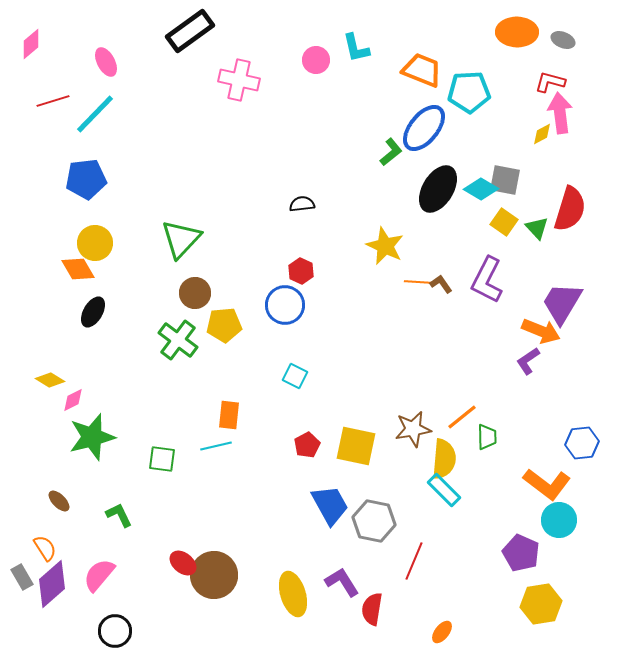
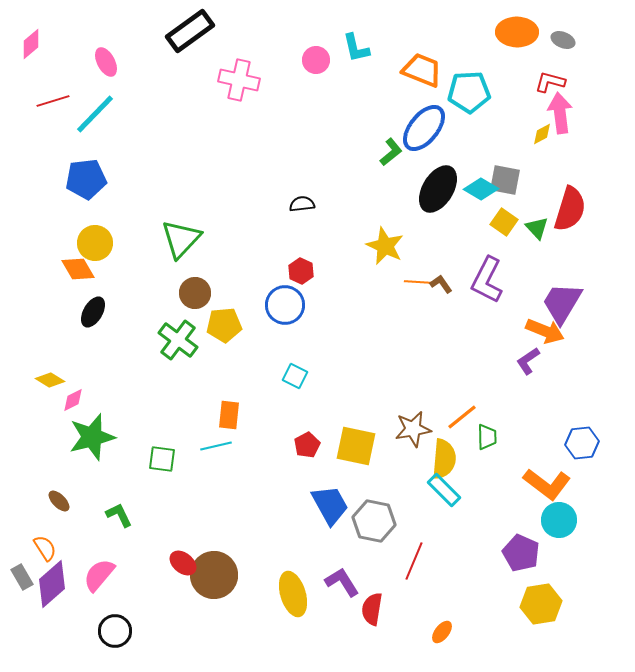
orange arrow at (541, 331): moved 4 px right
